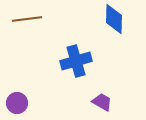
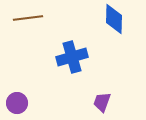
brown line: moved 1 px right, 1 px up
blue cross: moved 4 px left, 4 px up
purple trapezoid: rotated 100 degrees counterclockwise
